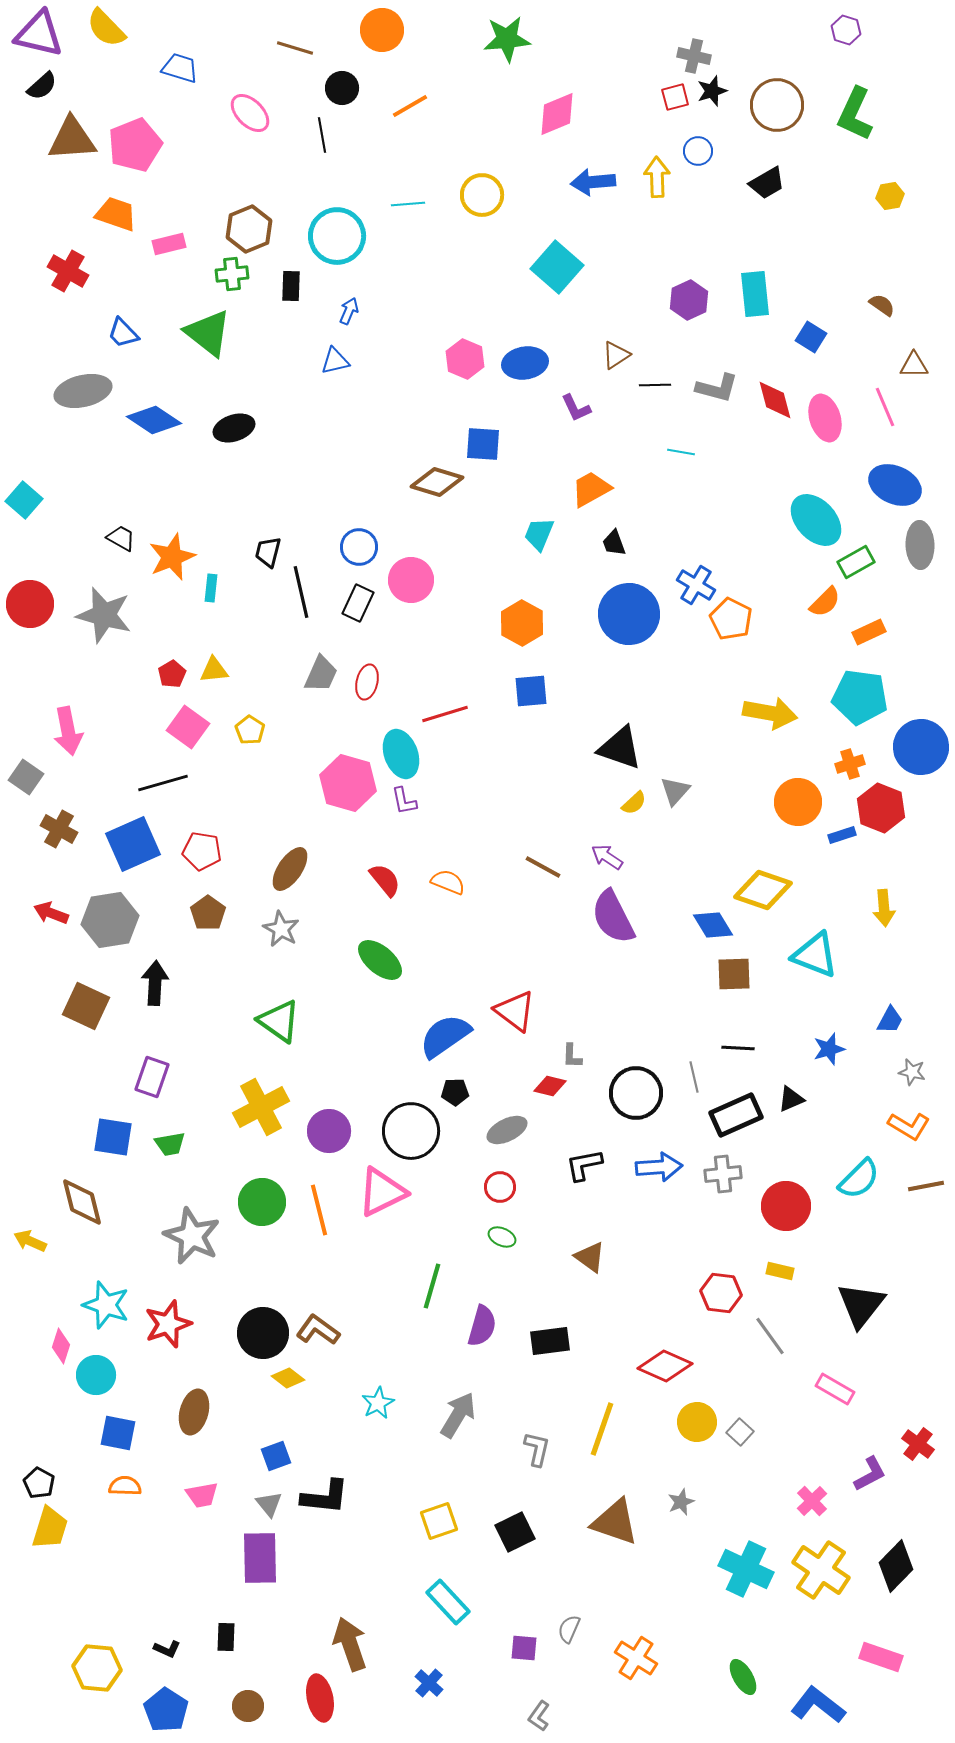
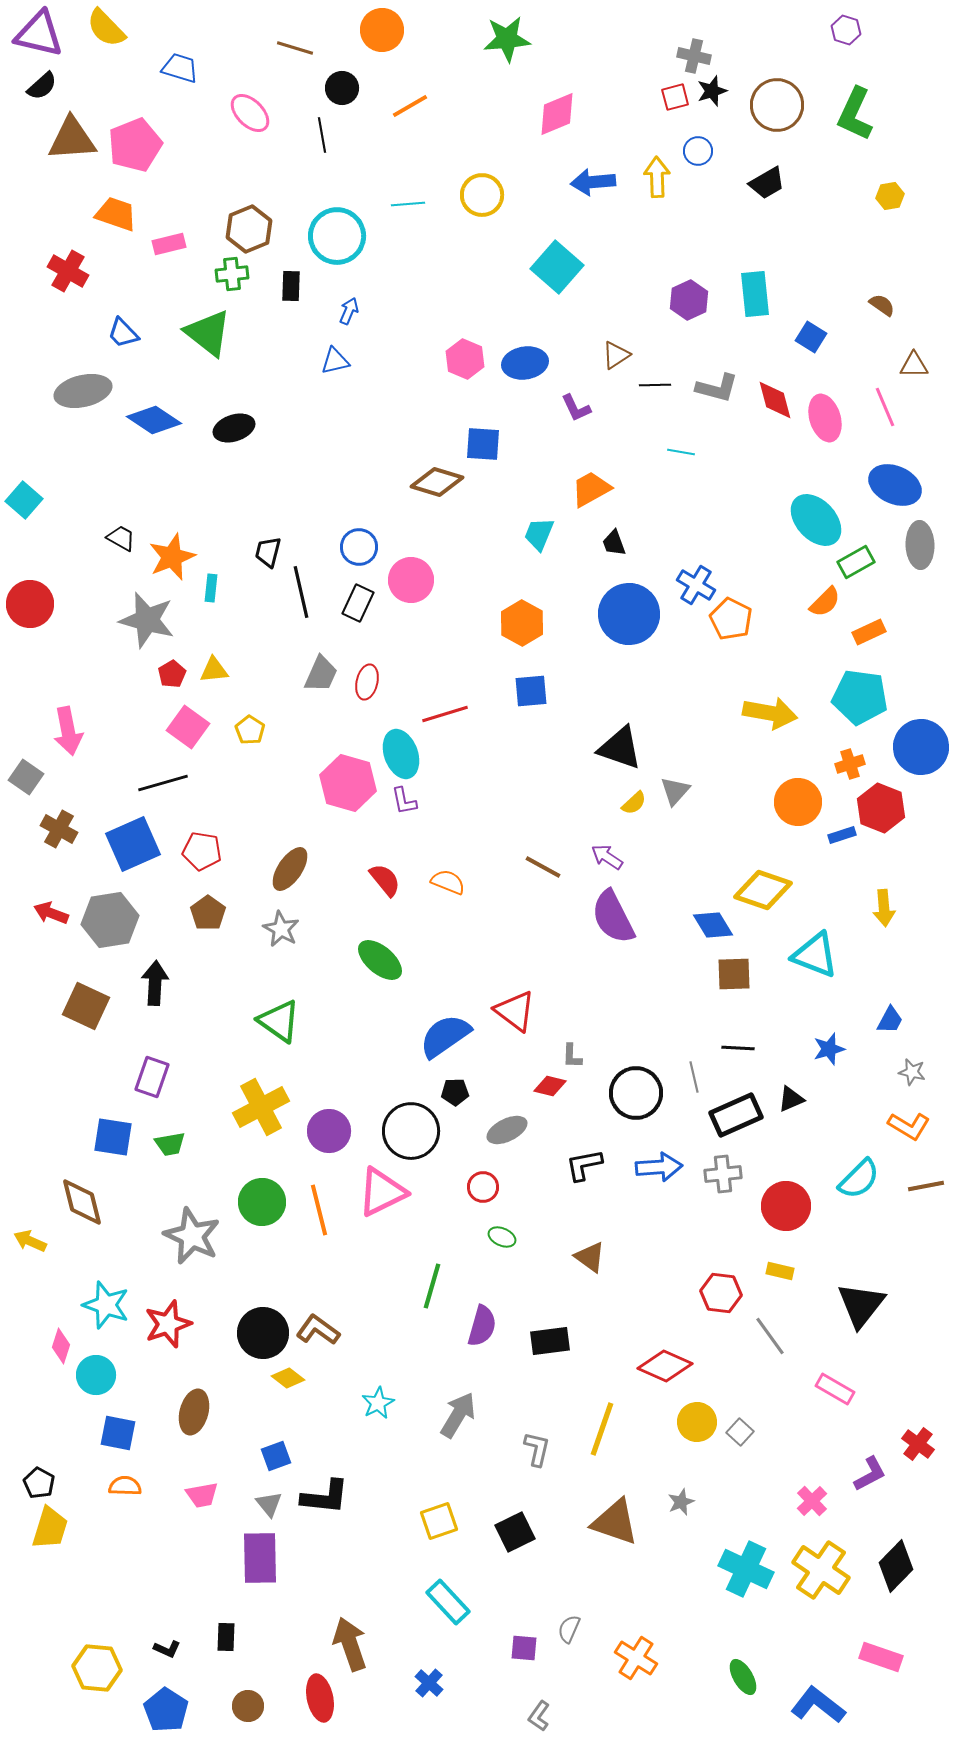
gray star at (104, 615): moved 43 px right, 5 px down
red circle at (500, 1187): moved 17 px left
